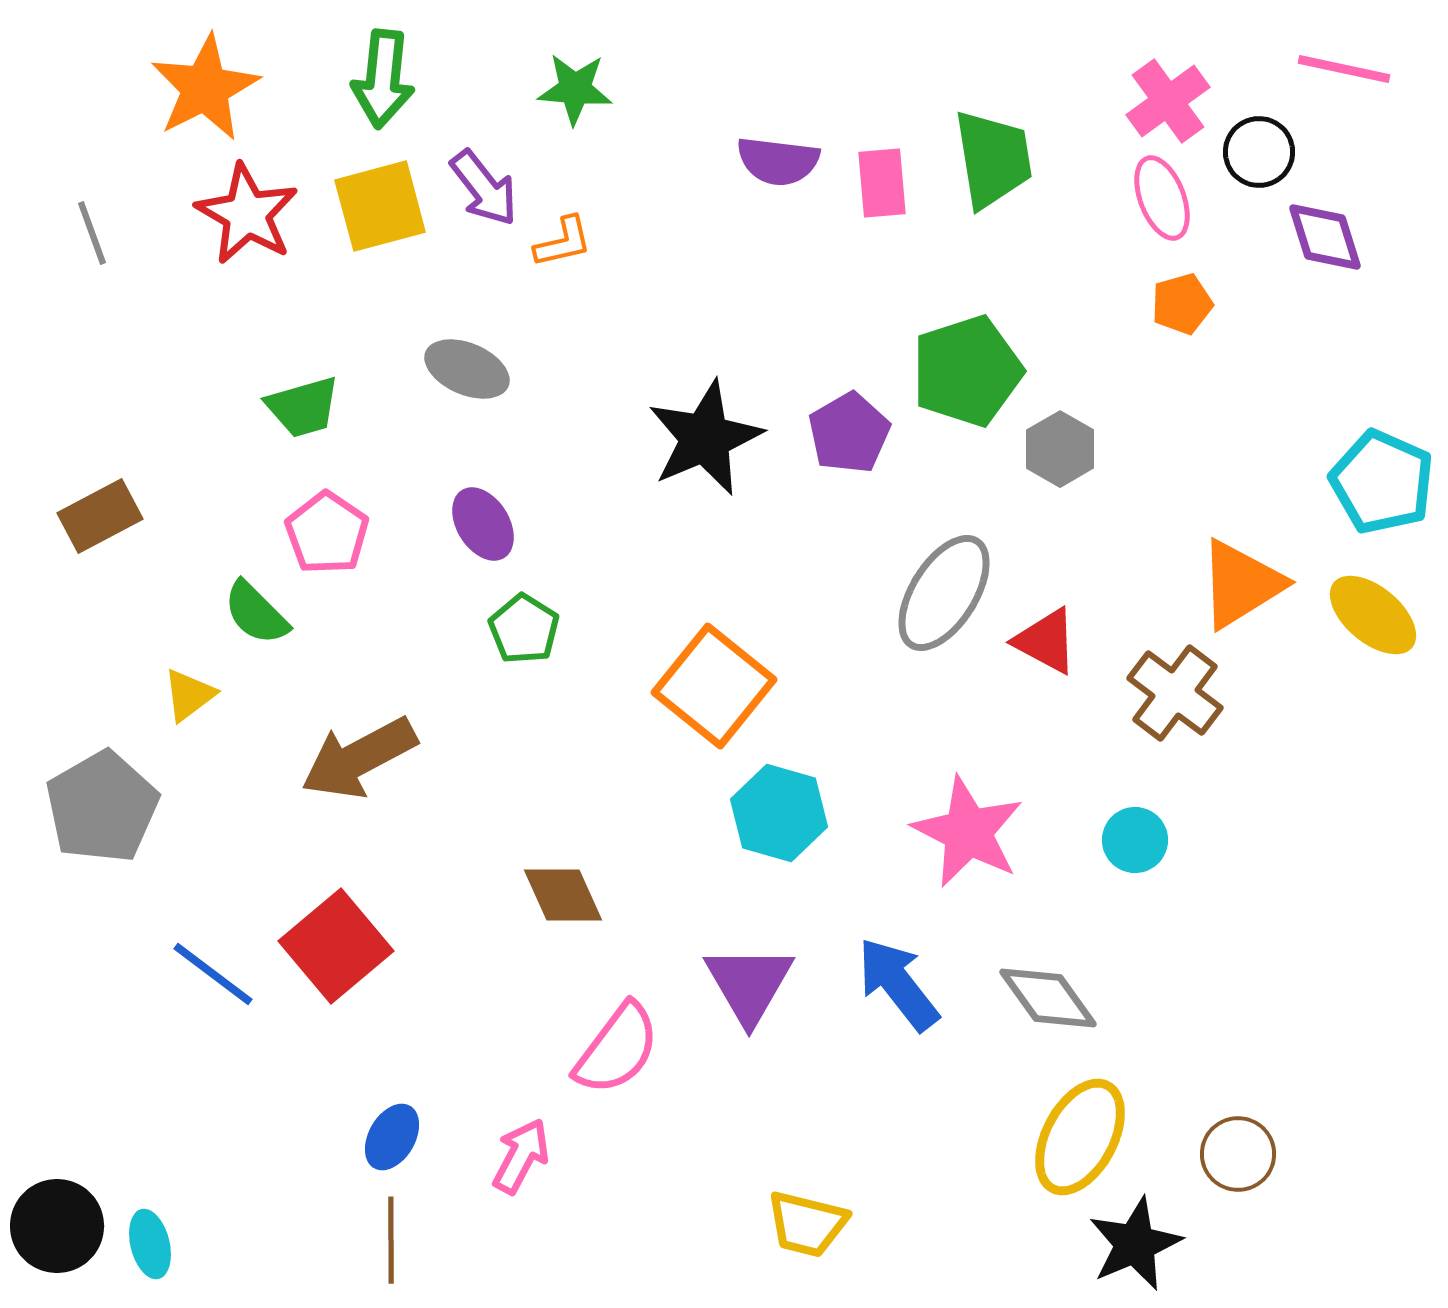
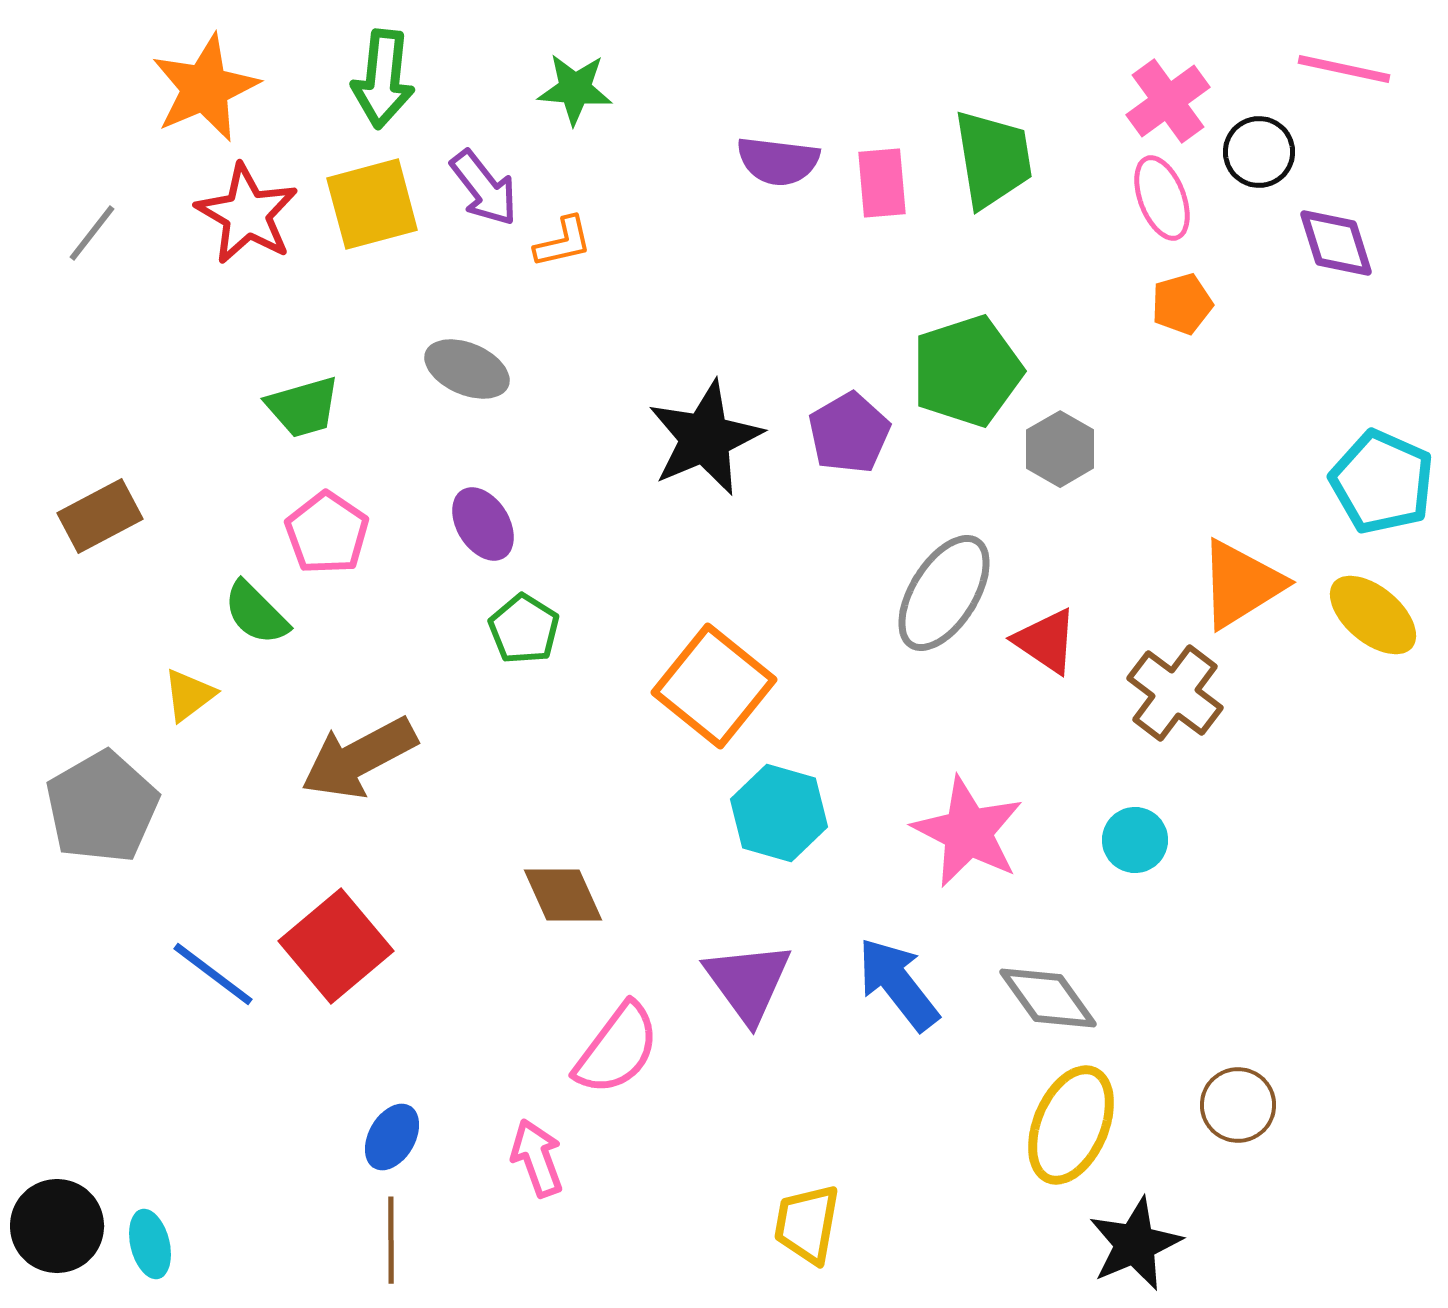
orange star at (205, 88): rotated 4 degrees clockwise
yellow square at (380, 206): moved 8 px left, 2 px up
gray line at (92, 233): rotated 58 degrees clockwise
purple diamond at (1325, 237): moved 11 px right, 6 px down
red triangle at (1046, 641): rotated 6 degrees clockwise
purple triangle at (749, 984): moved 1 px left, 2 px up; rotated 6 degrees counterclockwise
yellow ellipse at (1080, 1137): moved 9 px left, 12 px up; rotated 5 degrees counterclockwise
brown circle at (1238, 1154): moved 49 px up
pink arrow at (521, 1156): moved 16 px right, 2 px down; rotated 48 degrees counterclockwise
yellow trapezoid at (807, 1224): rotated 86 degrees clockwise
